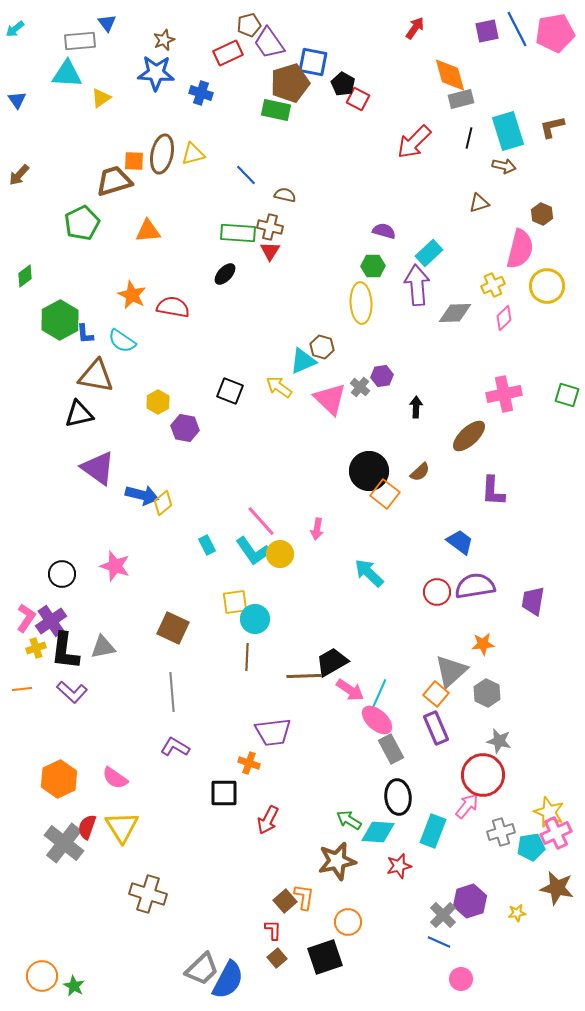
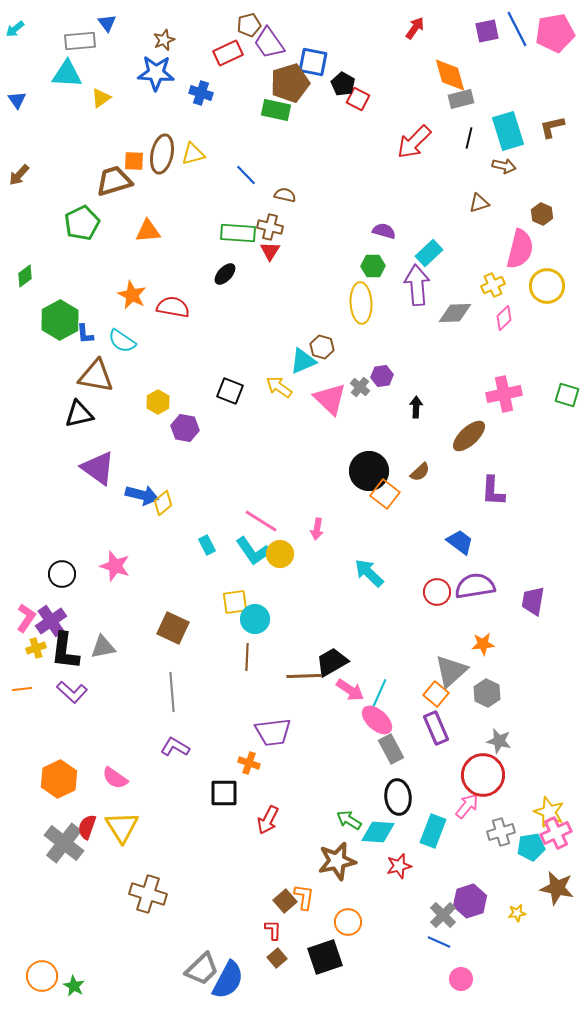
pink line at (261, 521): rotated 16 degrees counterclockwise
